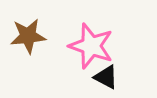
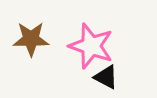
brown star: moved 3 px right, 3 px down; rotated 6 degrees clockwise
